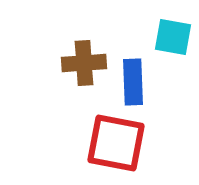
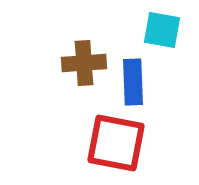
cyan square: moved 11 px left, 7 px up
